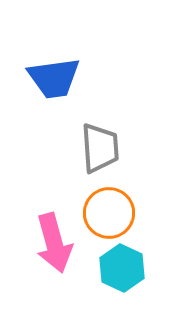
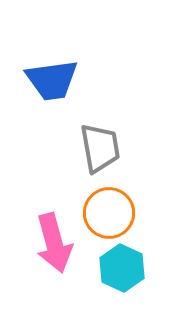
blue trapezoid: moved 2 px left, 2 px down
gray trapezoid: rotated 6 degrees counterclockwise
